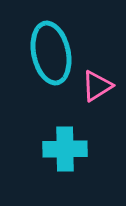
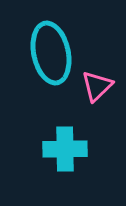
pink triangle: rotated 12 degrees counterclockwise
